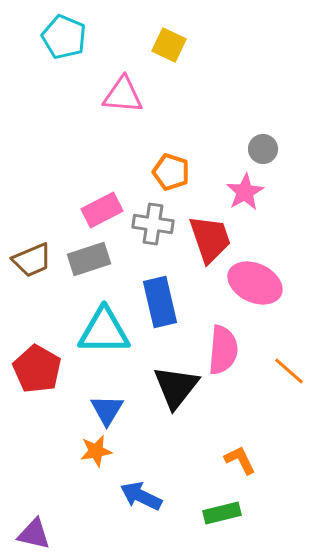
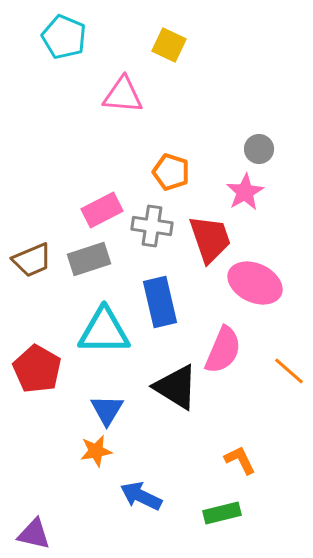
gray circle: moved 4 px left
gray cross: moved 1 px left, 2 px down
pink semicircle: rotated 18 degrees clockwise
black triangle: rotated 36 degrees counterclockwise
